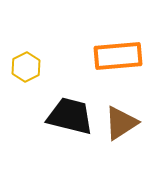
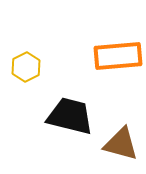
brown triangle: moved 21 px down; rotated 48 degrees clockwise
